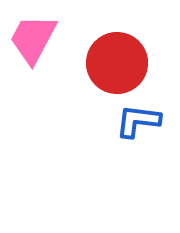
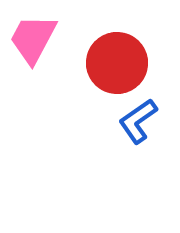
blue L-shape: rotated 42 degrees counterclockwise
